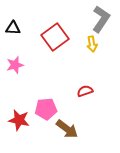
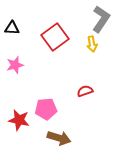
black triangle: moved 1 px left
brown arrow: moved 8 px left, 9 px down; rotated 20 degrees counterclockwise
